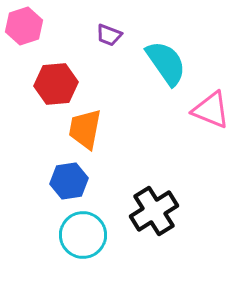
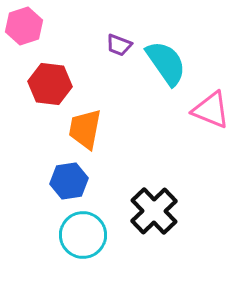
purple trapezoid: moved 10 px right, 10 px down
red hexagon: moved 6 px left; rotated 12 degrees clockwise
black cross: rotated 12 degrees counterclockwise
